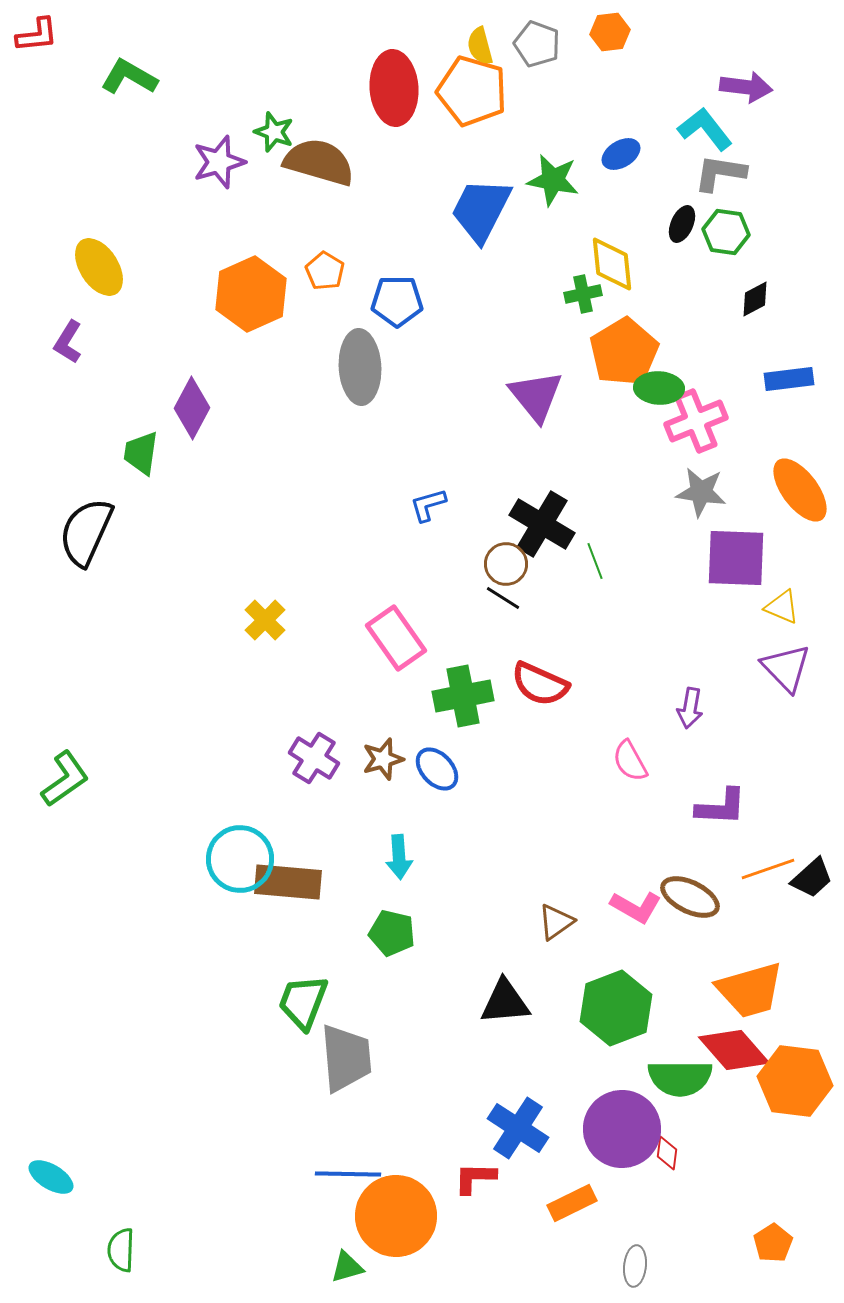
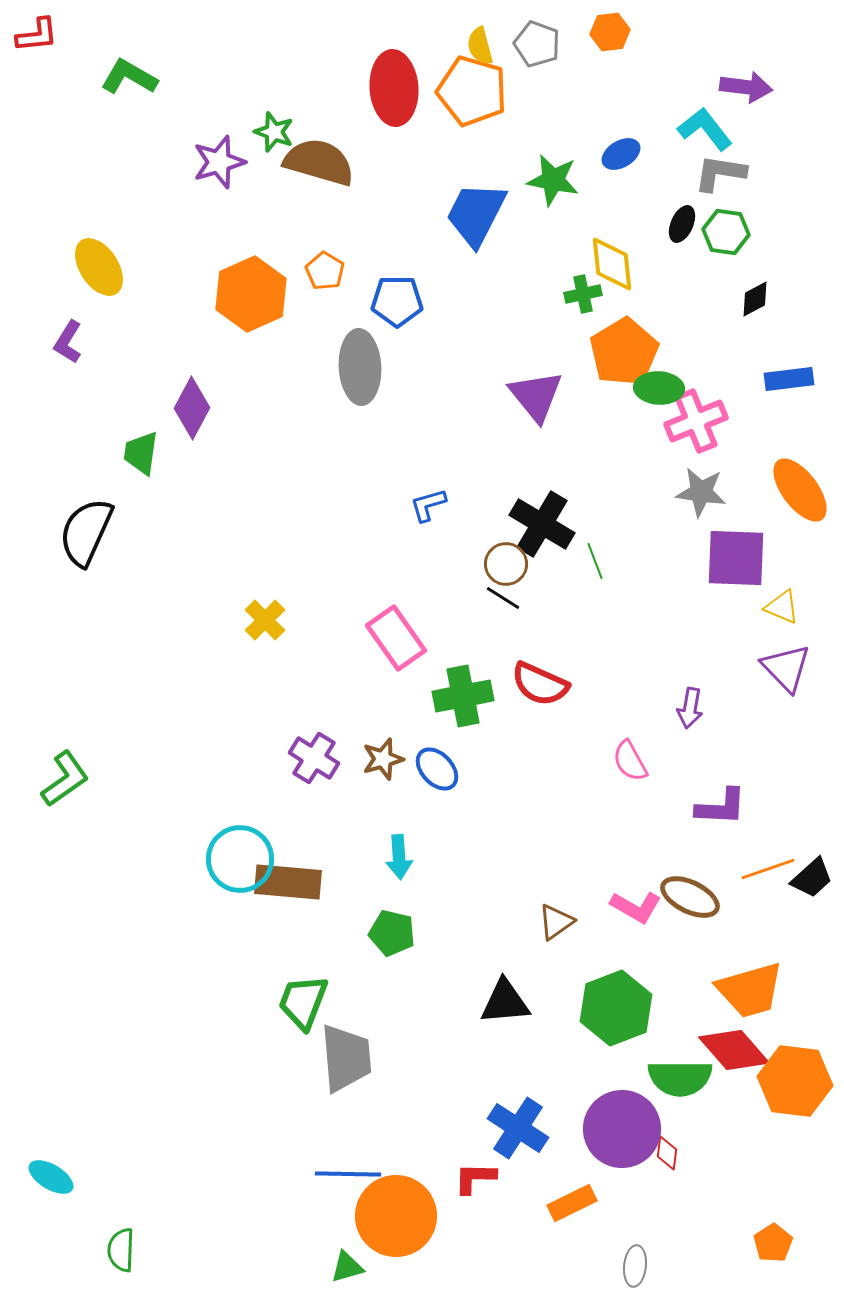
blue trapezoid at (481, 210): moved 5 px left, 4 px down
